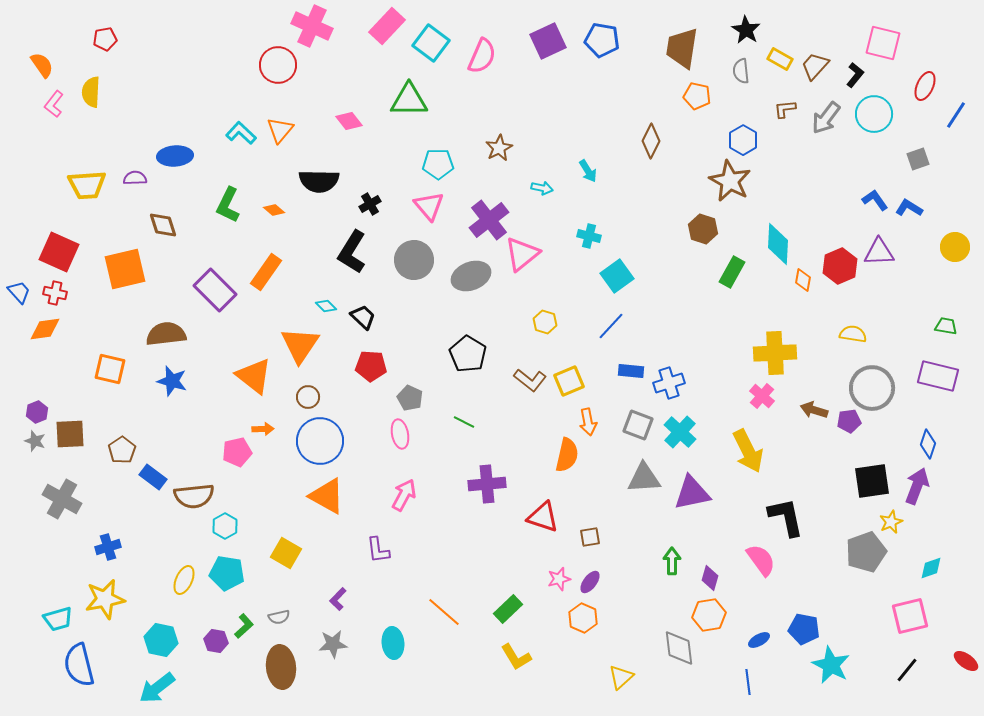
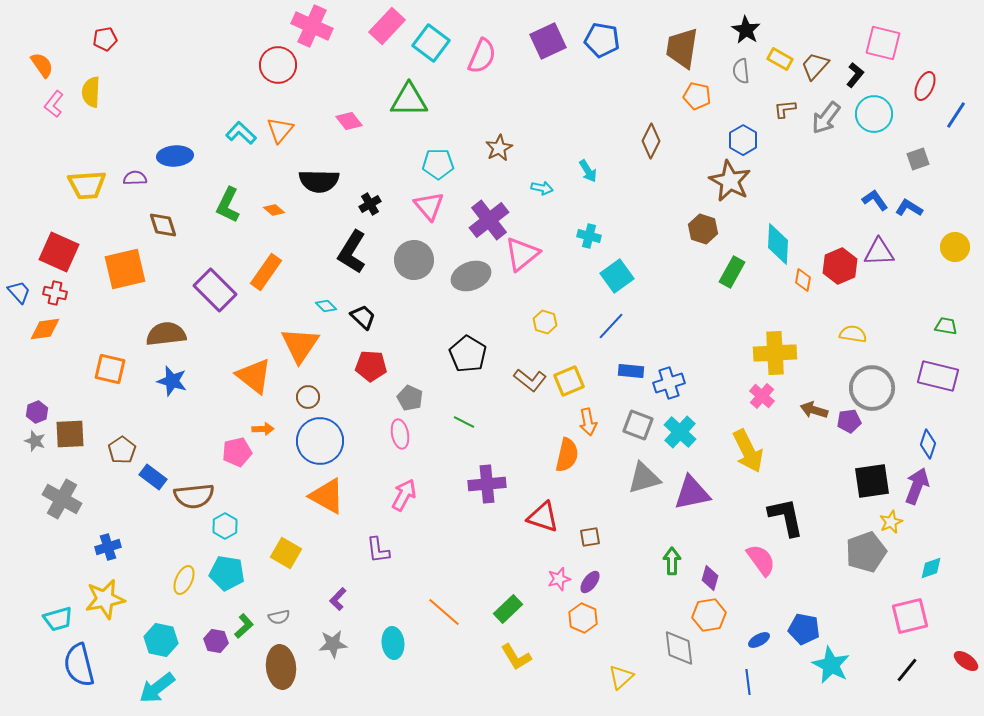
gray triangle at (644, 478): rotated 12 degrees counterclockwise
